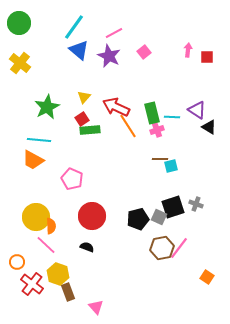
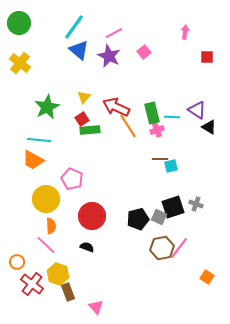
pink arrow at (188, 50): moved 3 px left, 18 px up
yellow circle at (36, 217): moved 10 px right, 18 px up
